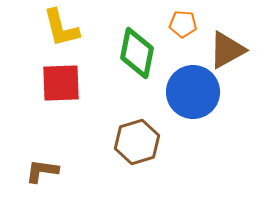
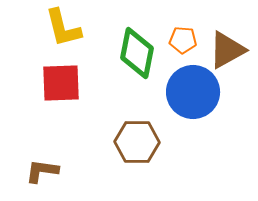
orange pentagon: moved 16 px down
yellow L-shape: moved 2 px right
brown hexagon: rotated 18 degrees clockwise
